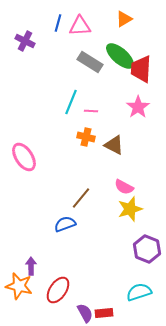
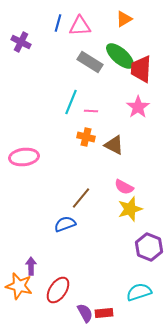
purple cross: moved 4 px left, 1 px down
pink ellipse: rotated 64 degrees counterclockwise
purple hexagon: moved 2 px right, 2 px up
